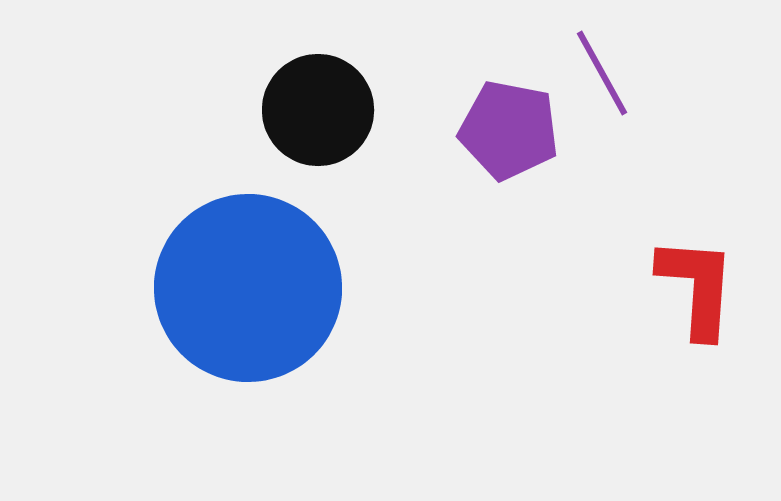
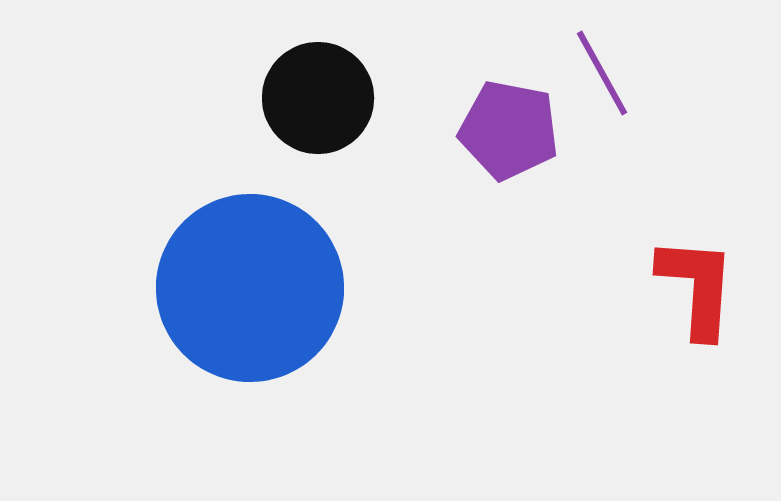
black circle: moved 12 px up
blue circle: moved 2 px right
